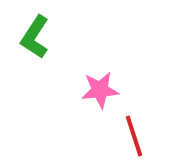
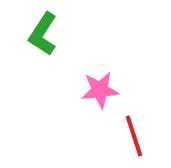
green L-shape: moved 8 px right, 3 px up
